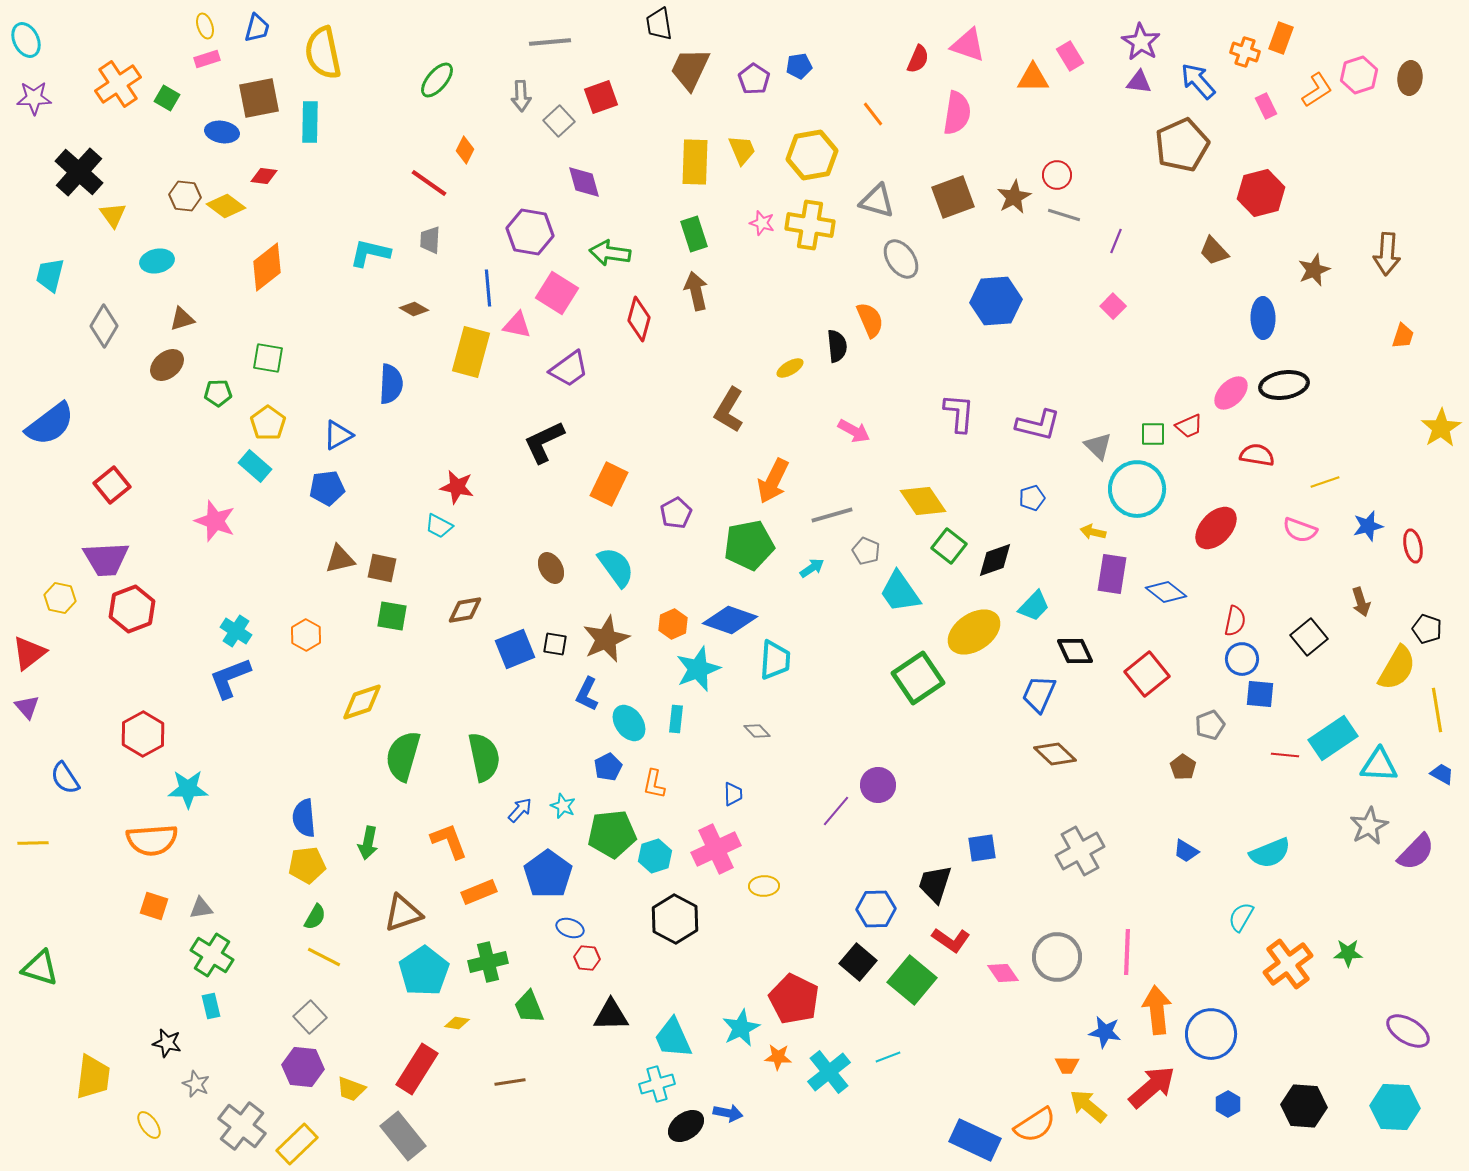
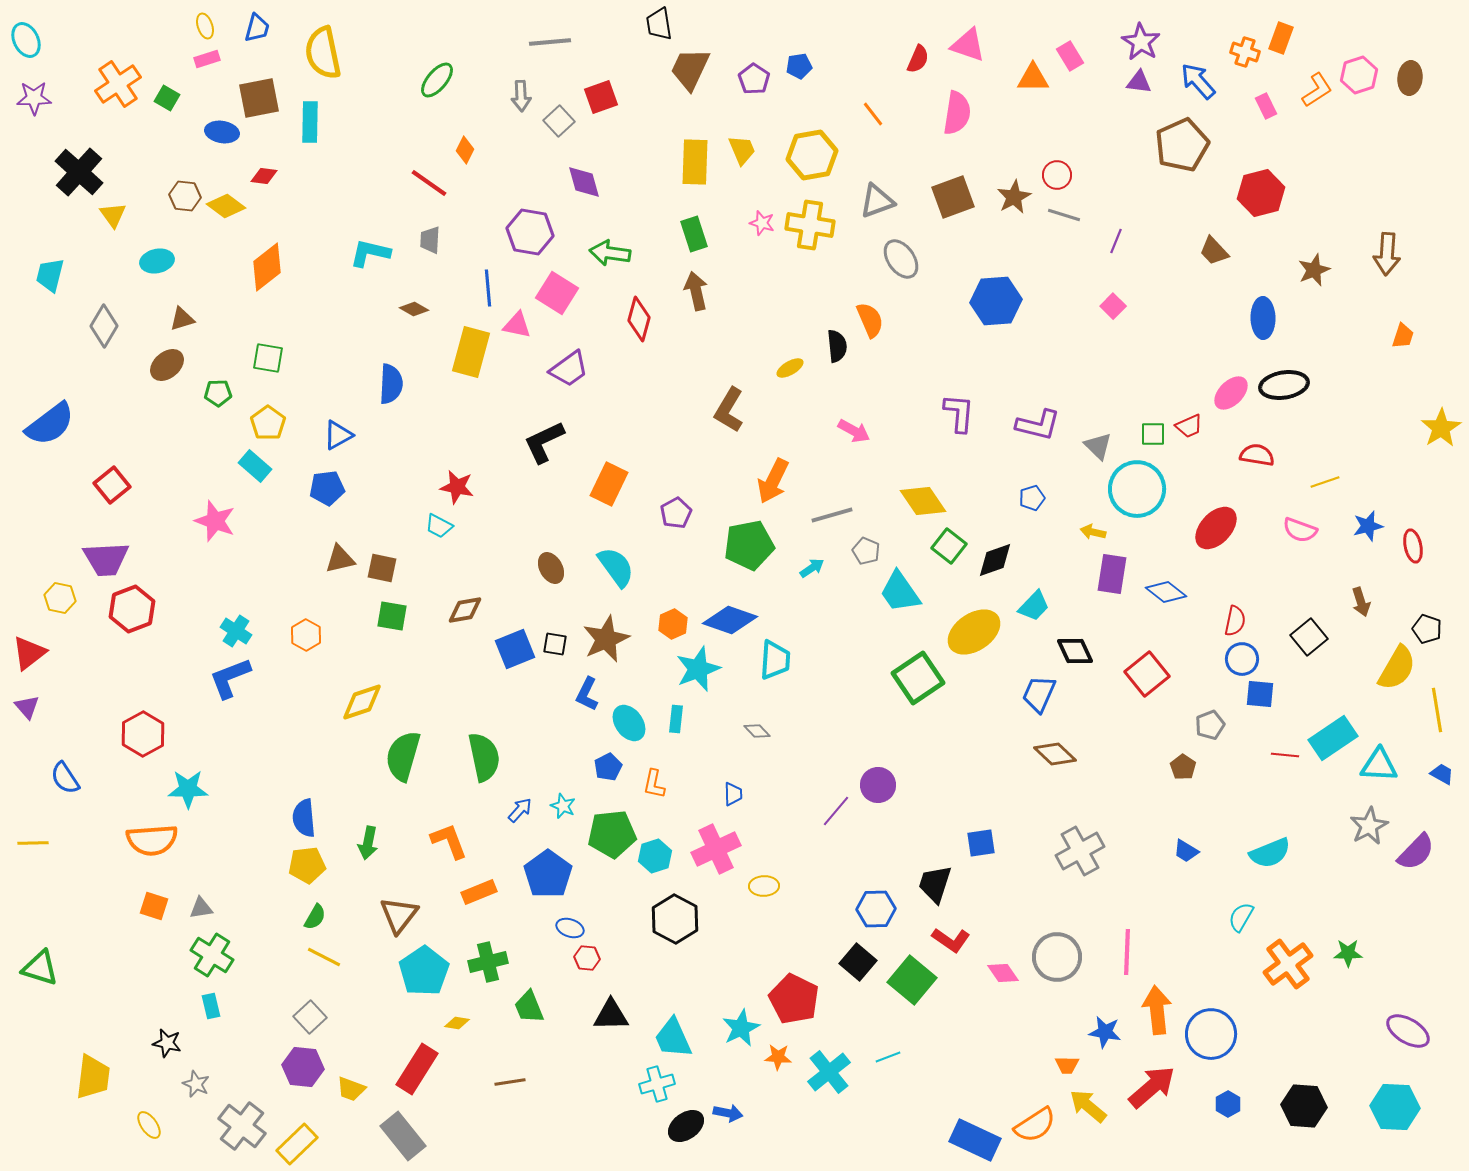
gray triangle at (877, 201): rotated 36 degrees counterclockwise
blue square at (982, 848): moved 1 px left, 5 px up
brown triangle at (403, 913): moved 4 px left, 2 px down; rotated 33 degrees counterclockwise
